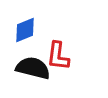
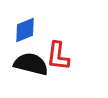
black semicircle: moved 2 px left, 4 px up
